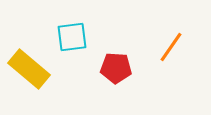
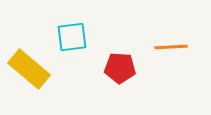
orange line: rotated 52 degrees clockwise
red pentagon: moved 4 px right
